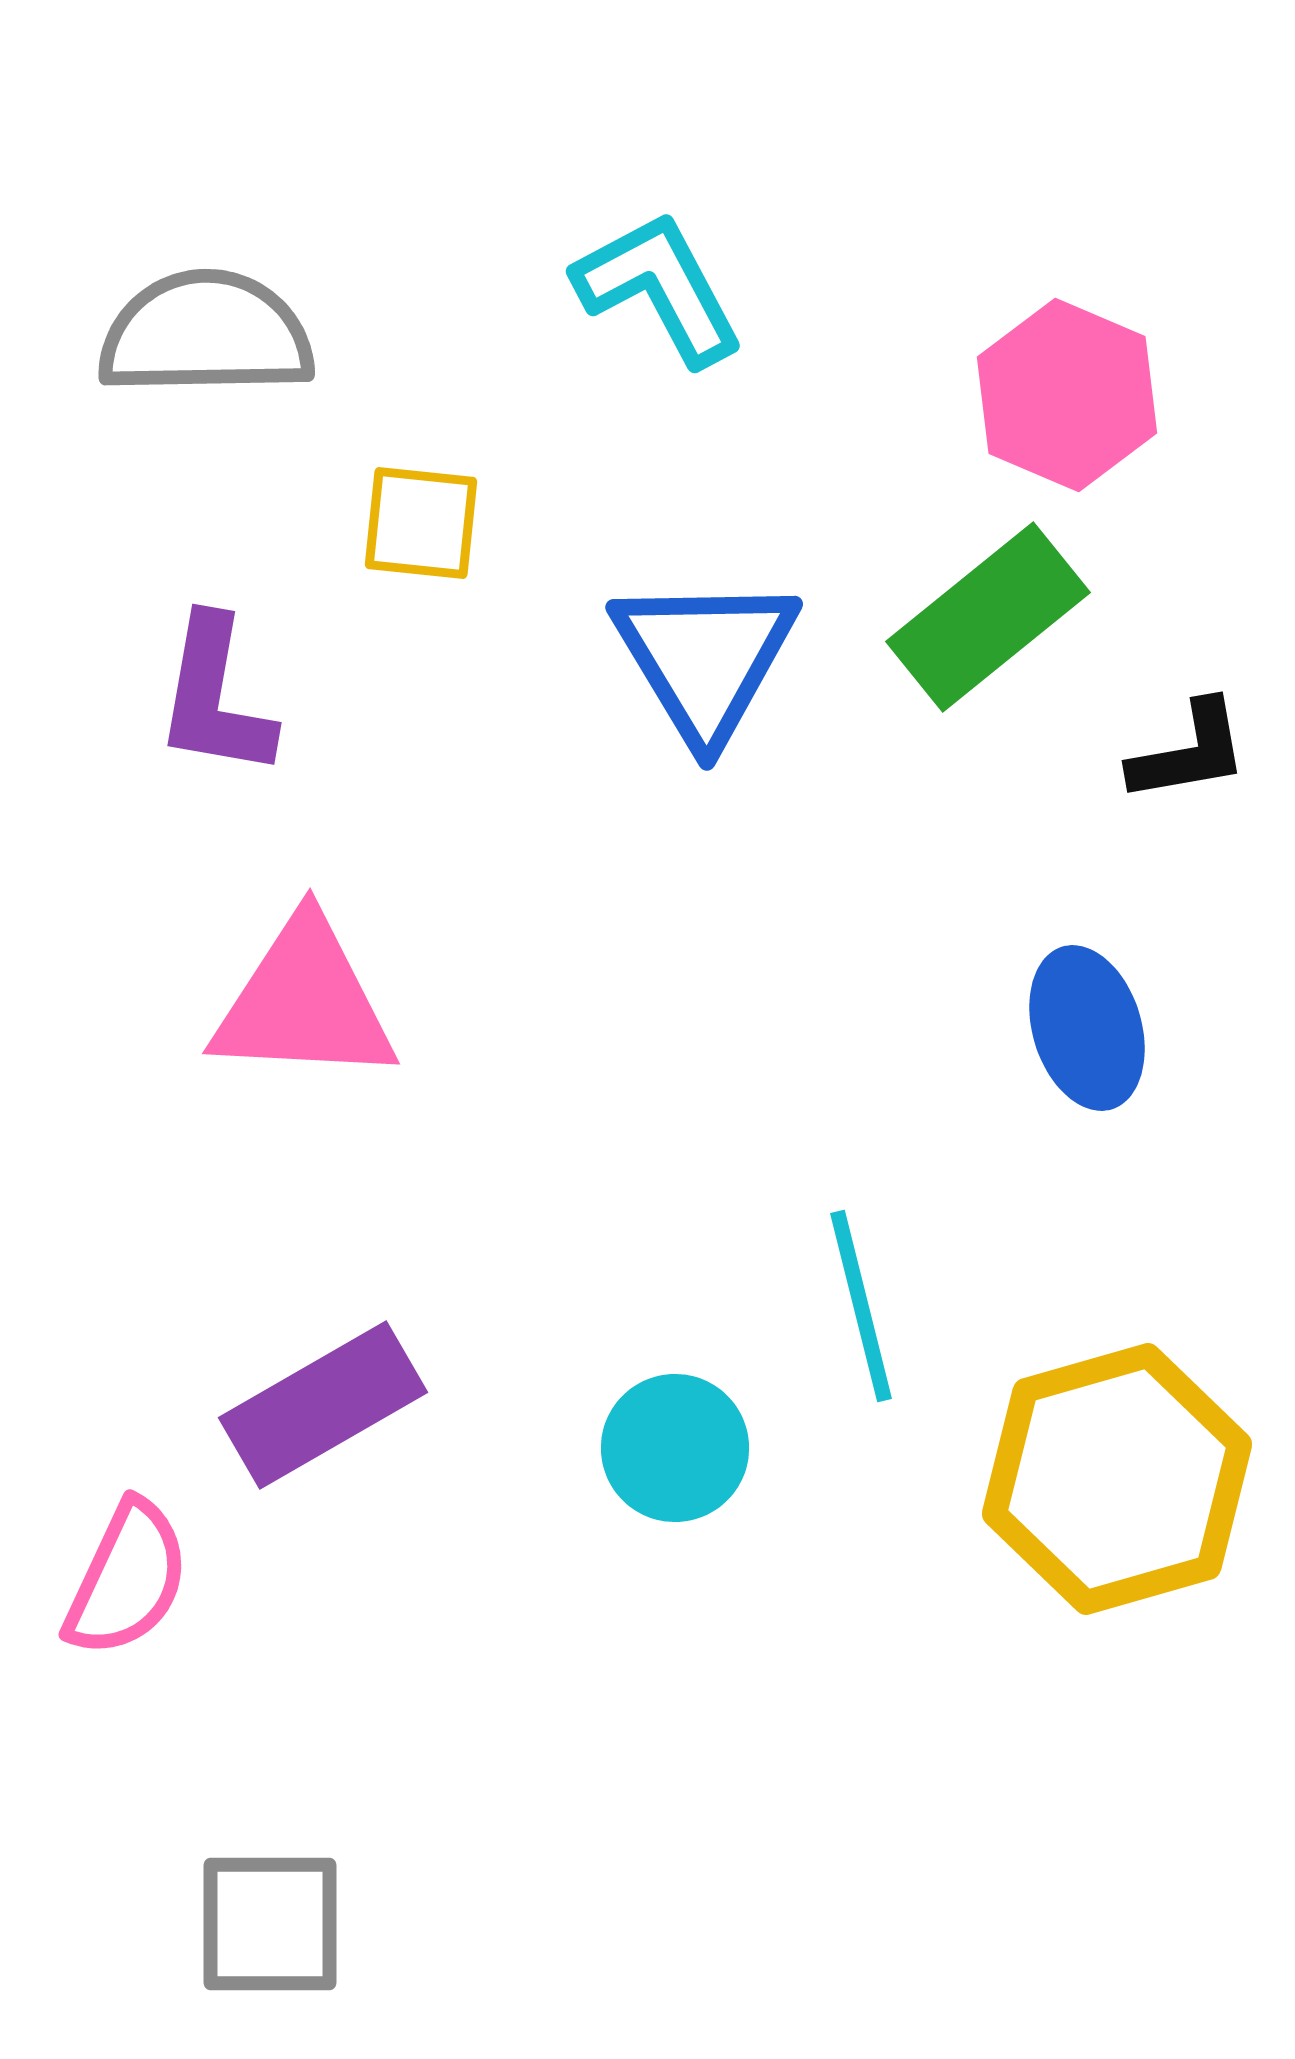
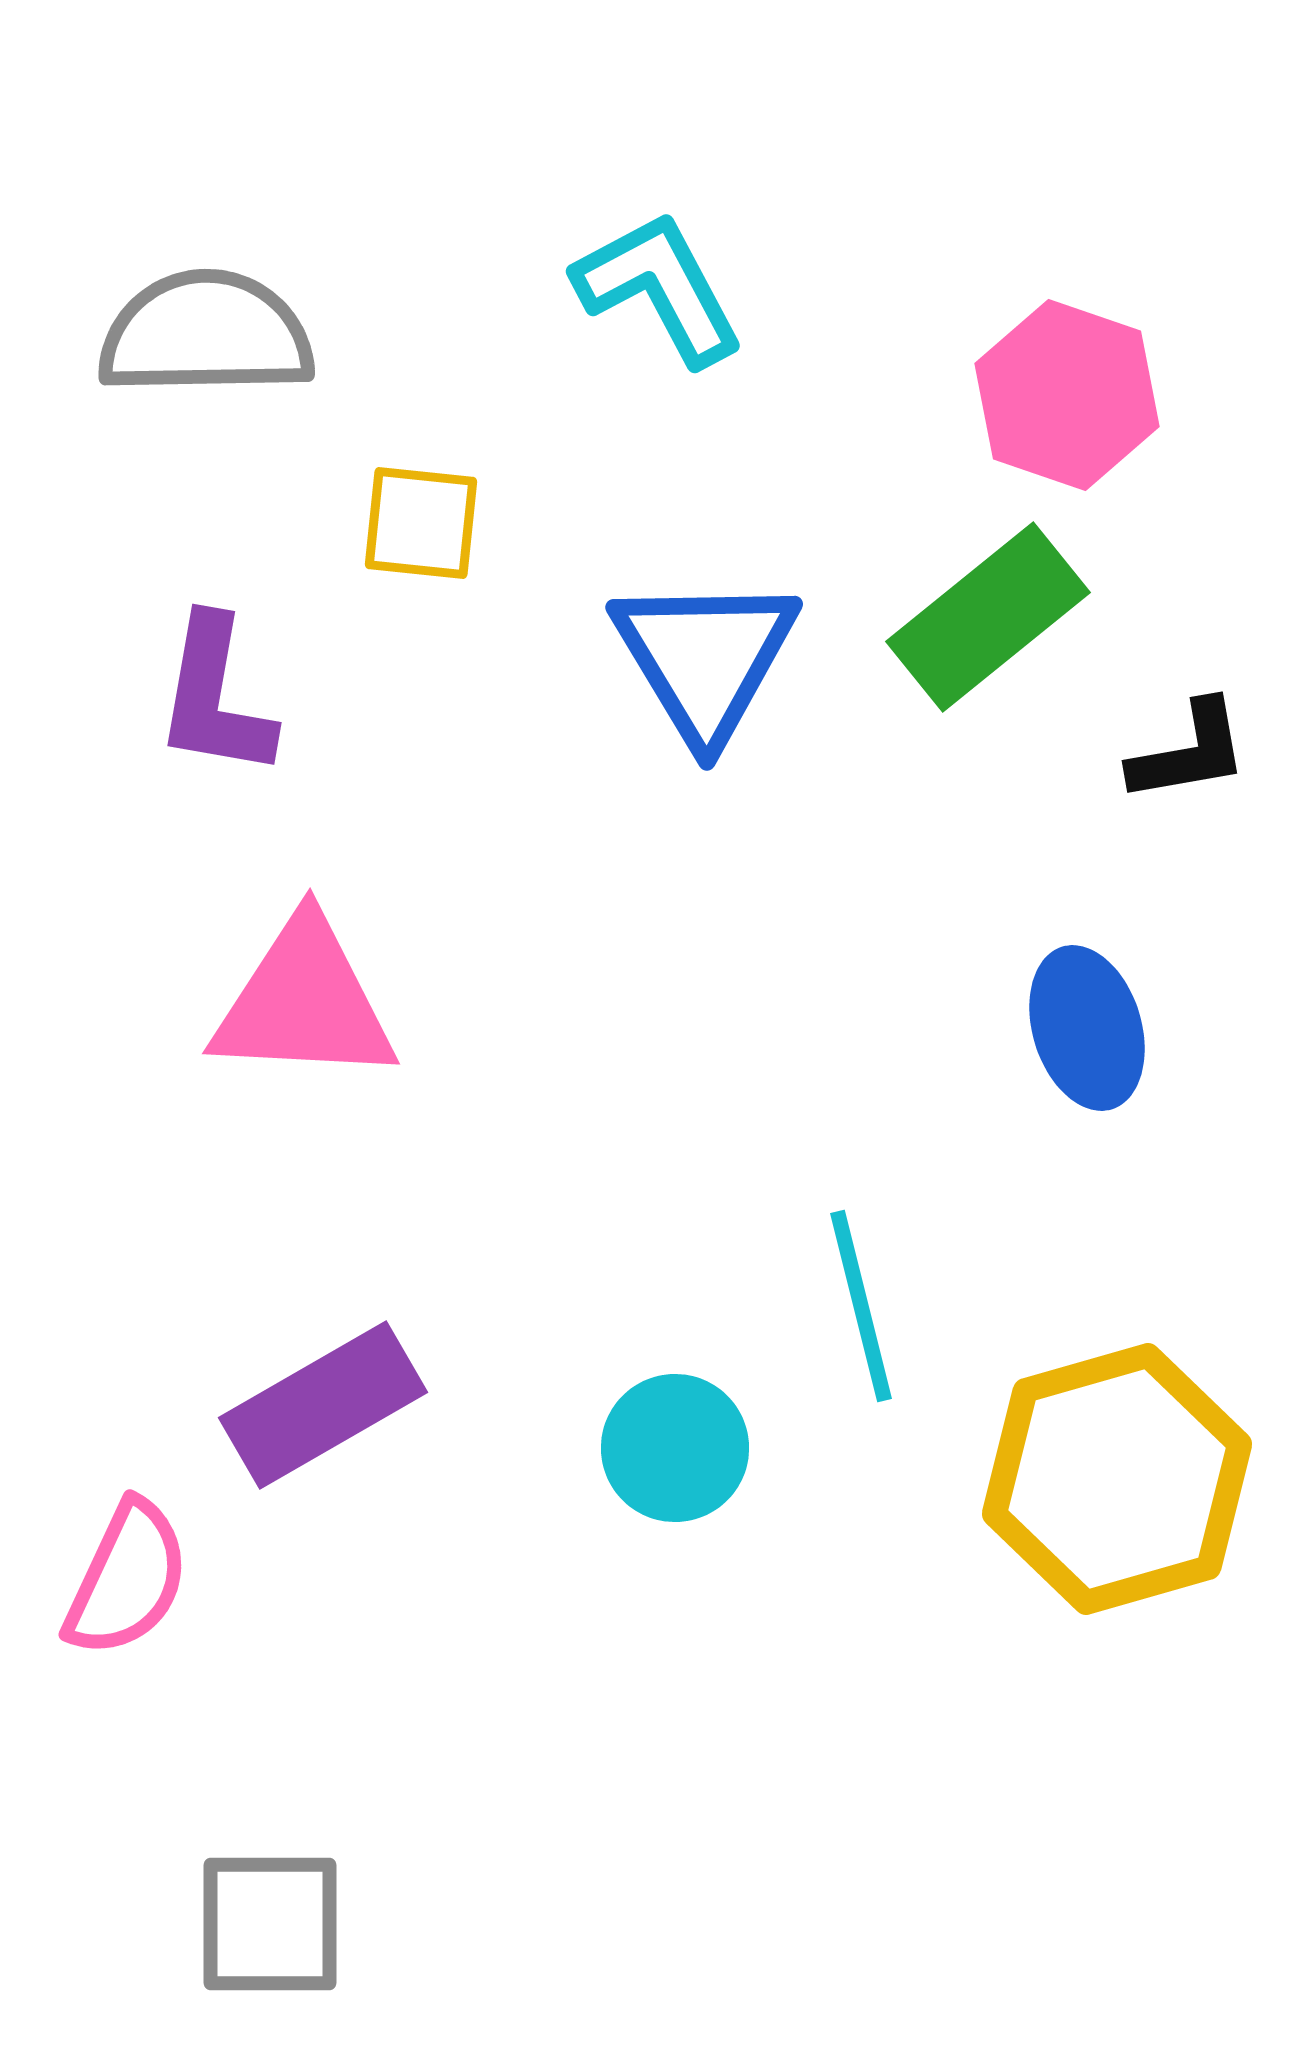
pink hexagon: rotated 4 degrees counterclockwise
